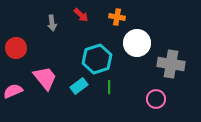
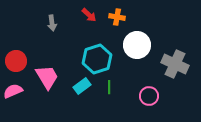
red arrow: moved 8 px right
white circle: moved 2 px down
red circle: moved 13 px down
gray cross: moved 4 px right; rotated 16 degrees clockwise
pink trapezoid: moved 2 px right, 1 px up; rotated 8 degrees clockwise
cyan rectangle: moved 3 px right
pink circle: moved 7 px left, 3 px up
